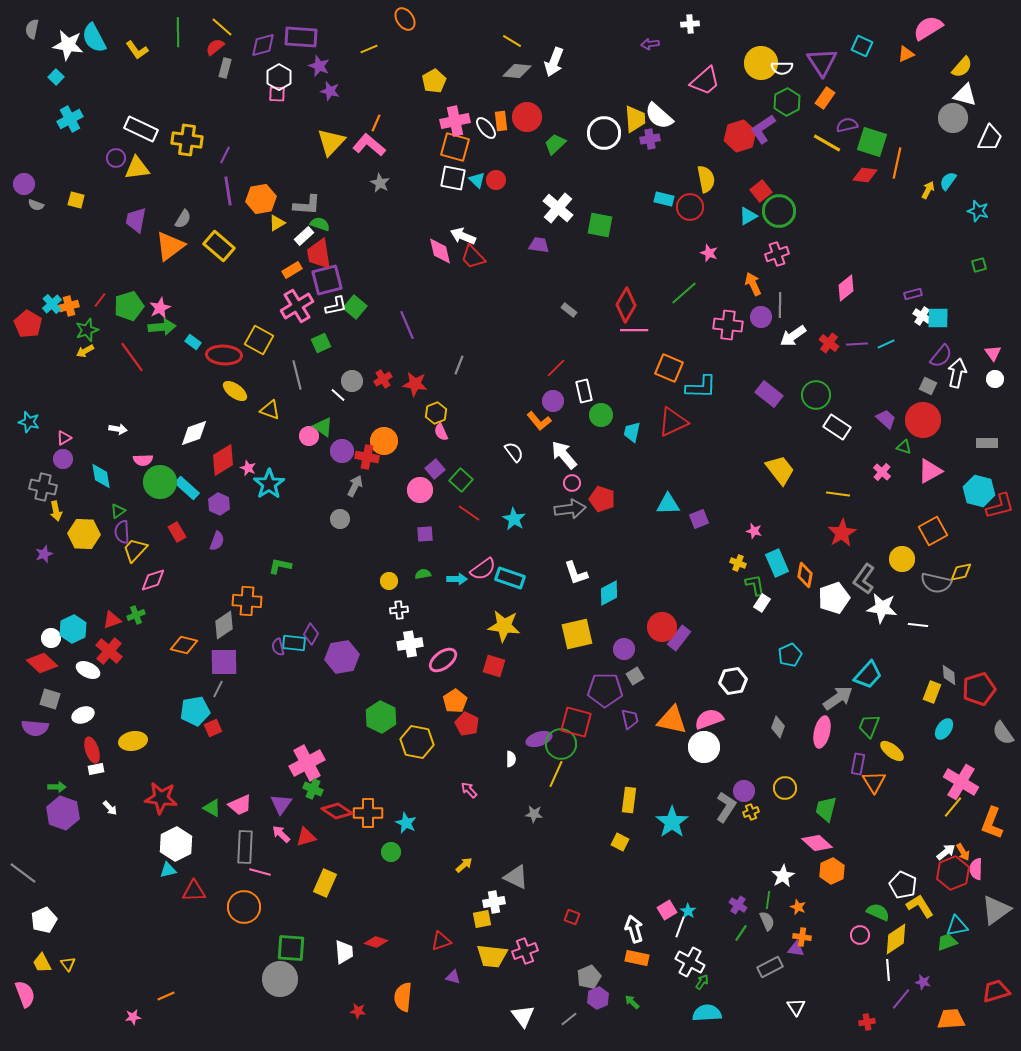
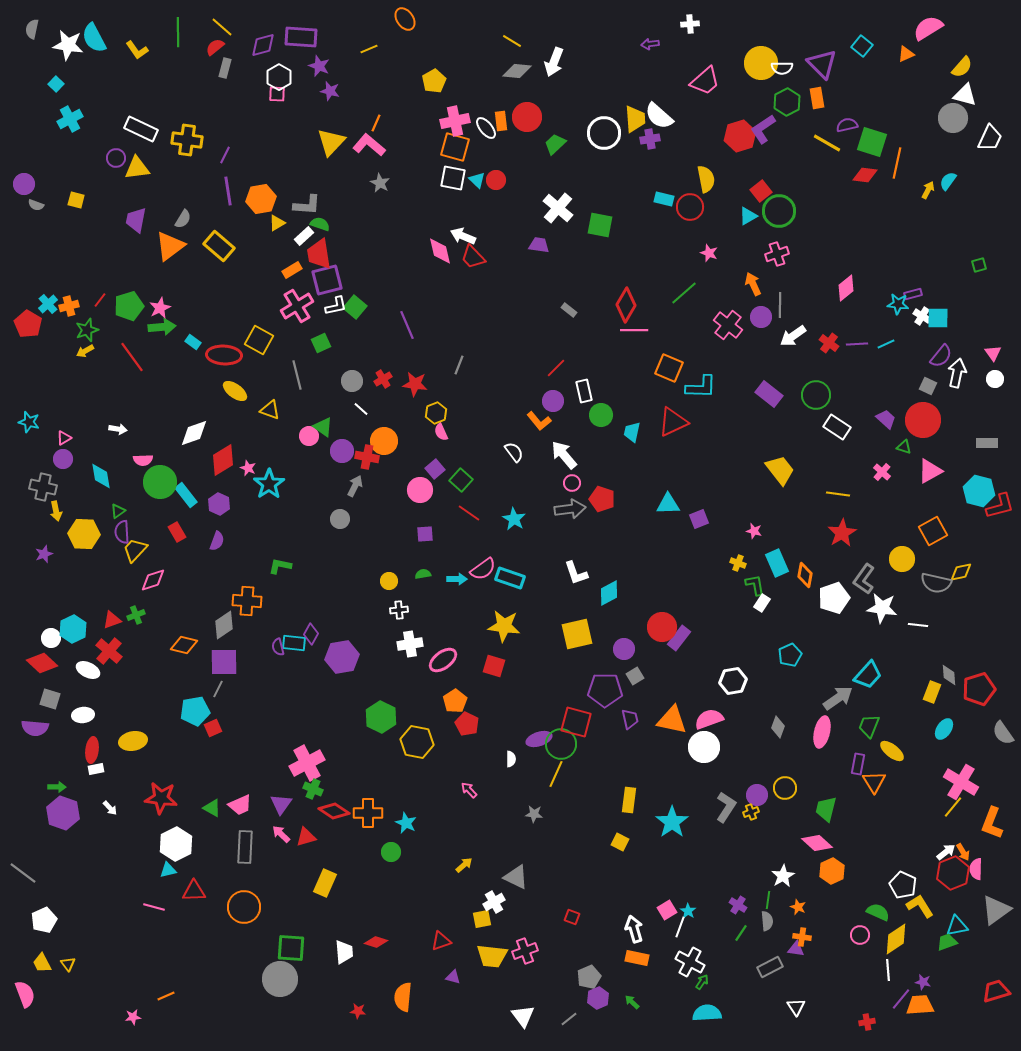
cyan square at (862, 46): rotated 15 degrees clockwise
purple triangle at (822, 62): moved 2 px down; rotated 12 degrees counterclockwise
cyan square at (56, 77): moved 7 px down
orange rectangle at (825, 98): moved 8 px left; rotated 45 degrees counterclockwise
cyan star at (978, 211): moved 80 px left, 93 px down; rotated 10 degrees counterclockwise
cyan cross at (52, 304): moved 4 px left
pink cross at (728, 325): rotated 32 degrees clockwise
white line at (338, 395): moved 23 px right, 14 px down
cyan rectangle at (187, 488): moved 1 px left, 7 px down; rotated 10 degrees clockwise
white ellipse at (83, 715): rotated 15 degrees clockwise
red ellipse at (92, 750): rotated 25 degrees clockwise
purple circle at (744, 791): moved 13 px right, 4 px down
red diamond at (337, 811): moved 3 px left
pink line at (260, 872): moved 106 px left, 35 px down
white cross at (494, 902): rotated 20 degrees counterclockwise
gray semicircle at (767, 921): rotated 18 degrees clockwise
orange trapezoid at (951, 1019): moved 31 px left, 14 px up
